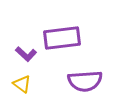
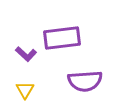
yellow triangle: moved 3 px right, 6 px down; rotated 24 degrees clockwise
